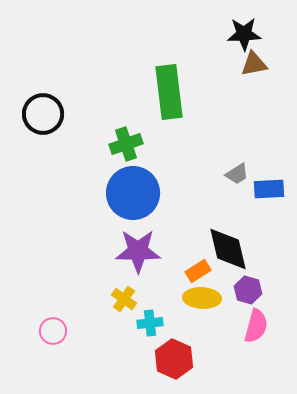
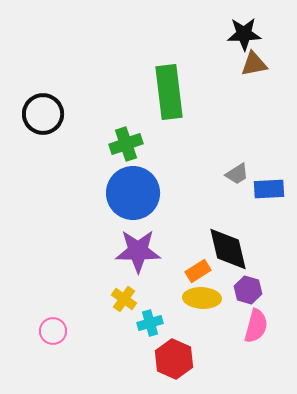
cyan cross: rotated 10 degrees counterclockwise
